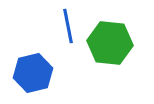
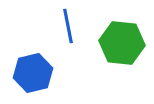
green hexagon: moved 12 px right
